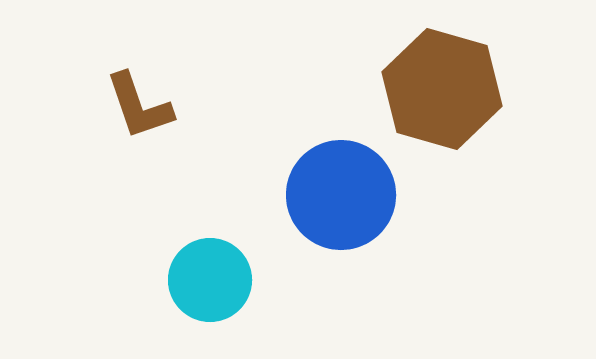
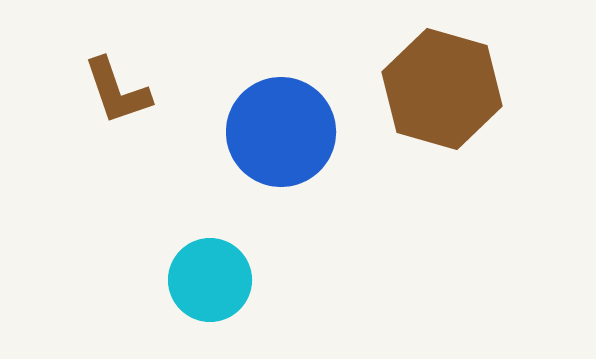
brown L-shape: moved 22 px left, 15 px up
blue circle: moved 60 px left, 63 px up
